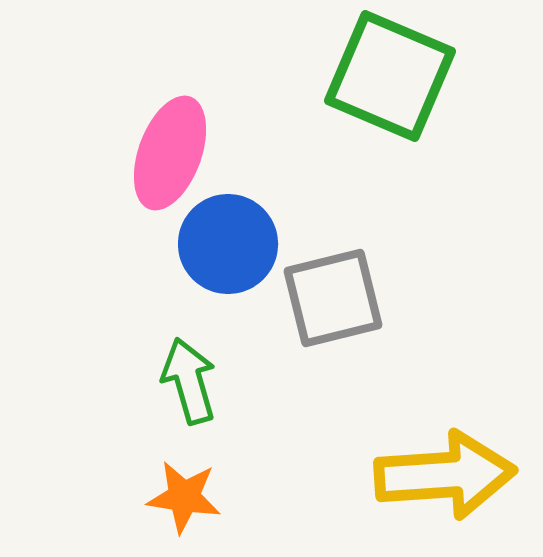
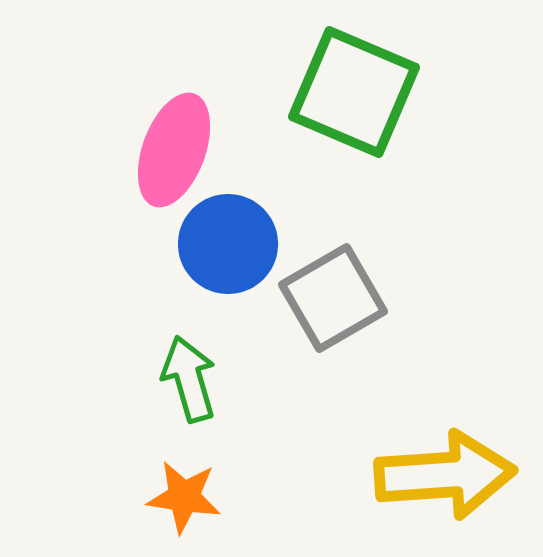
green square: moved 36 px left, 16 px down
pink ellipse: moved 4 px right, 3 px up
gray square: rotated 16 degrees counterclockwise
green arrow: moved 2 px up
